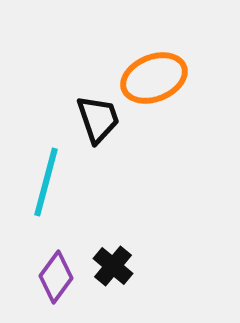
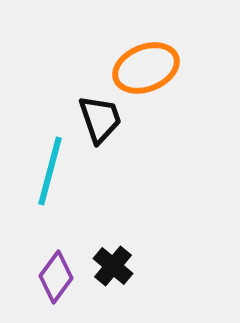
orange ellipse: moved 8 px left, 10 px up
black trapezoid: moved 2 px right
cyan line: moved 4 px right, 11 px up
